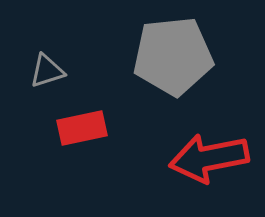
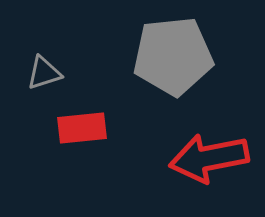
gray triangle: moved 3 px left, 2 px down
red rectangle: rotated 6 degrees clockwise
